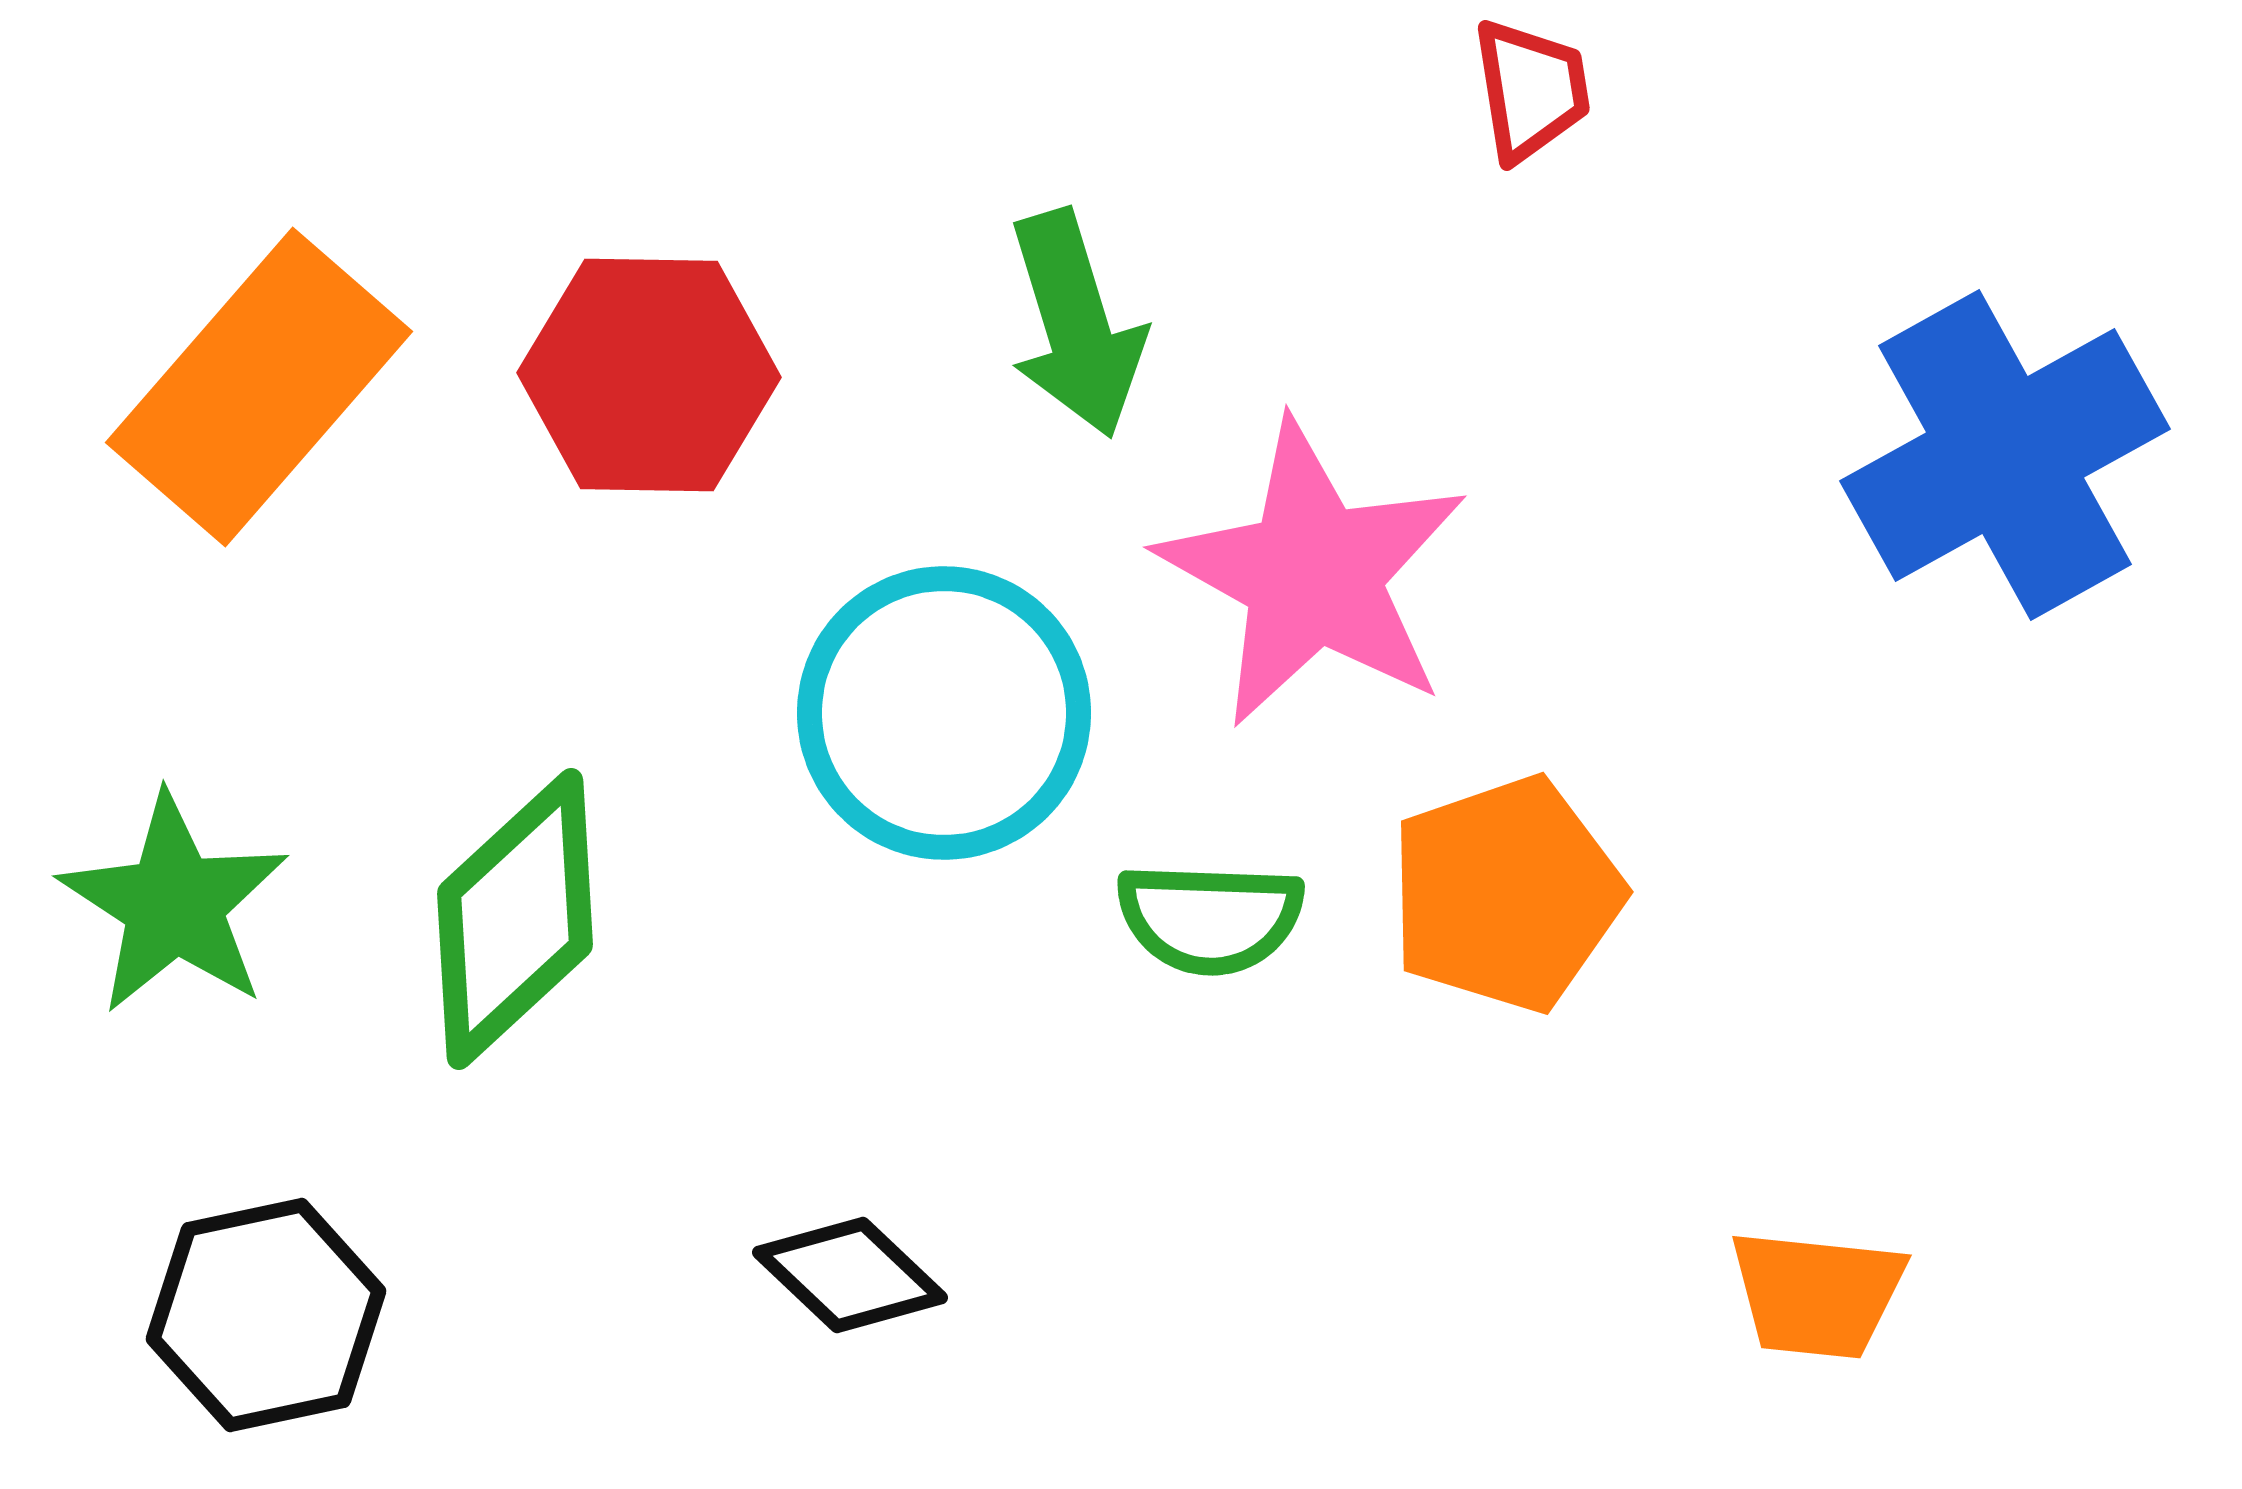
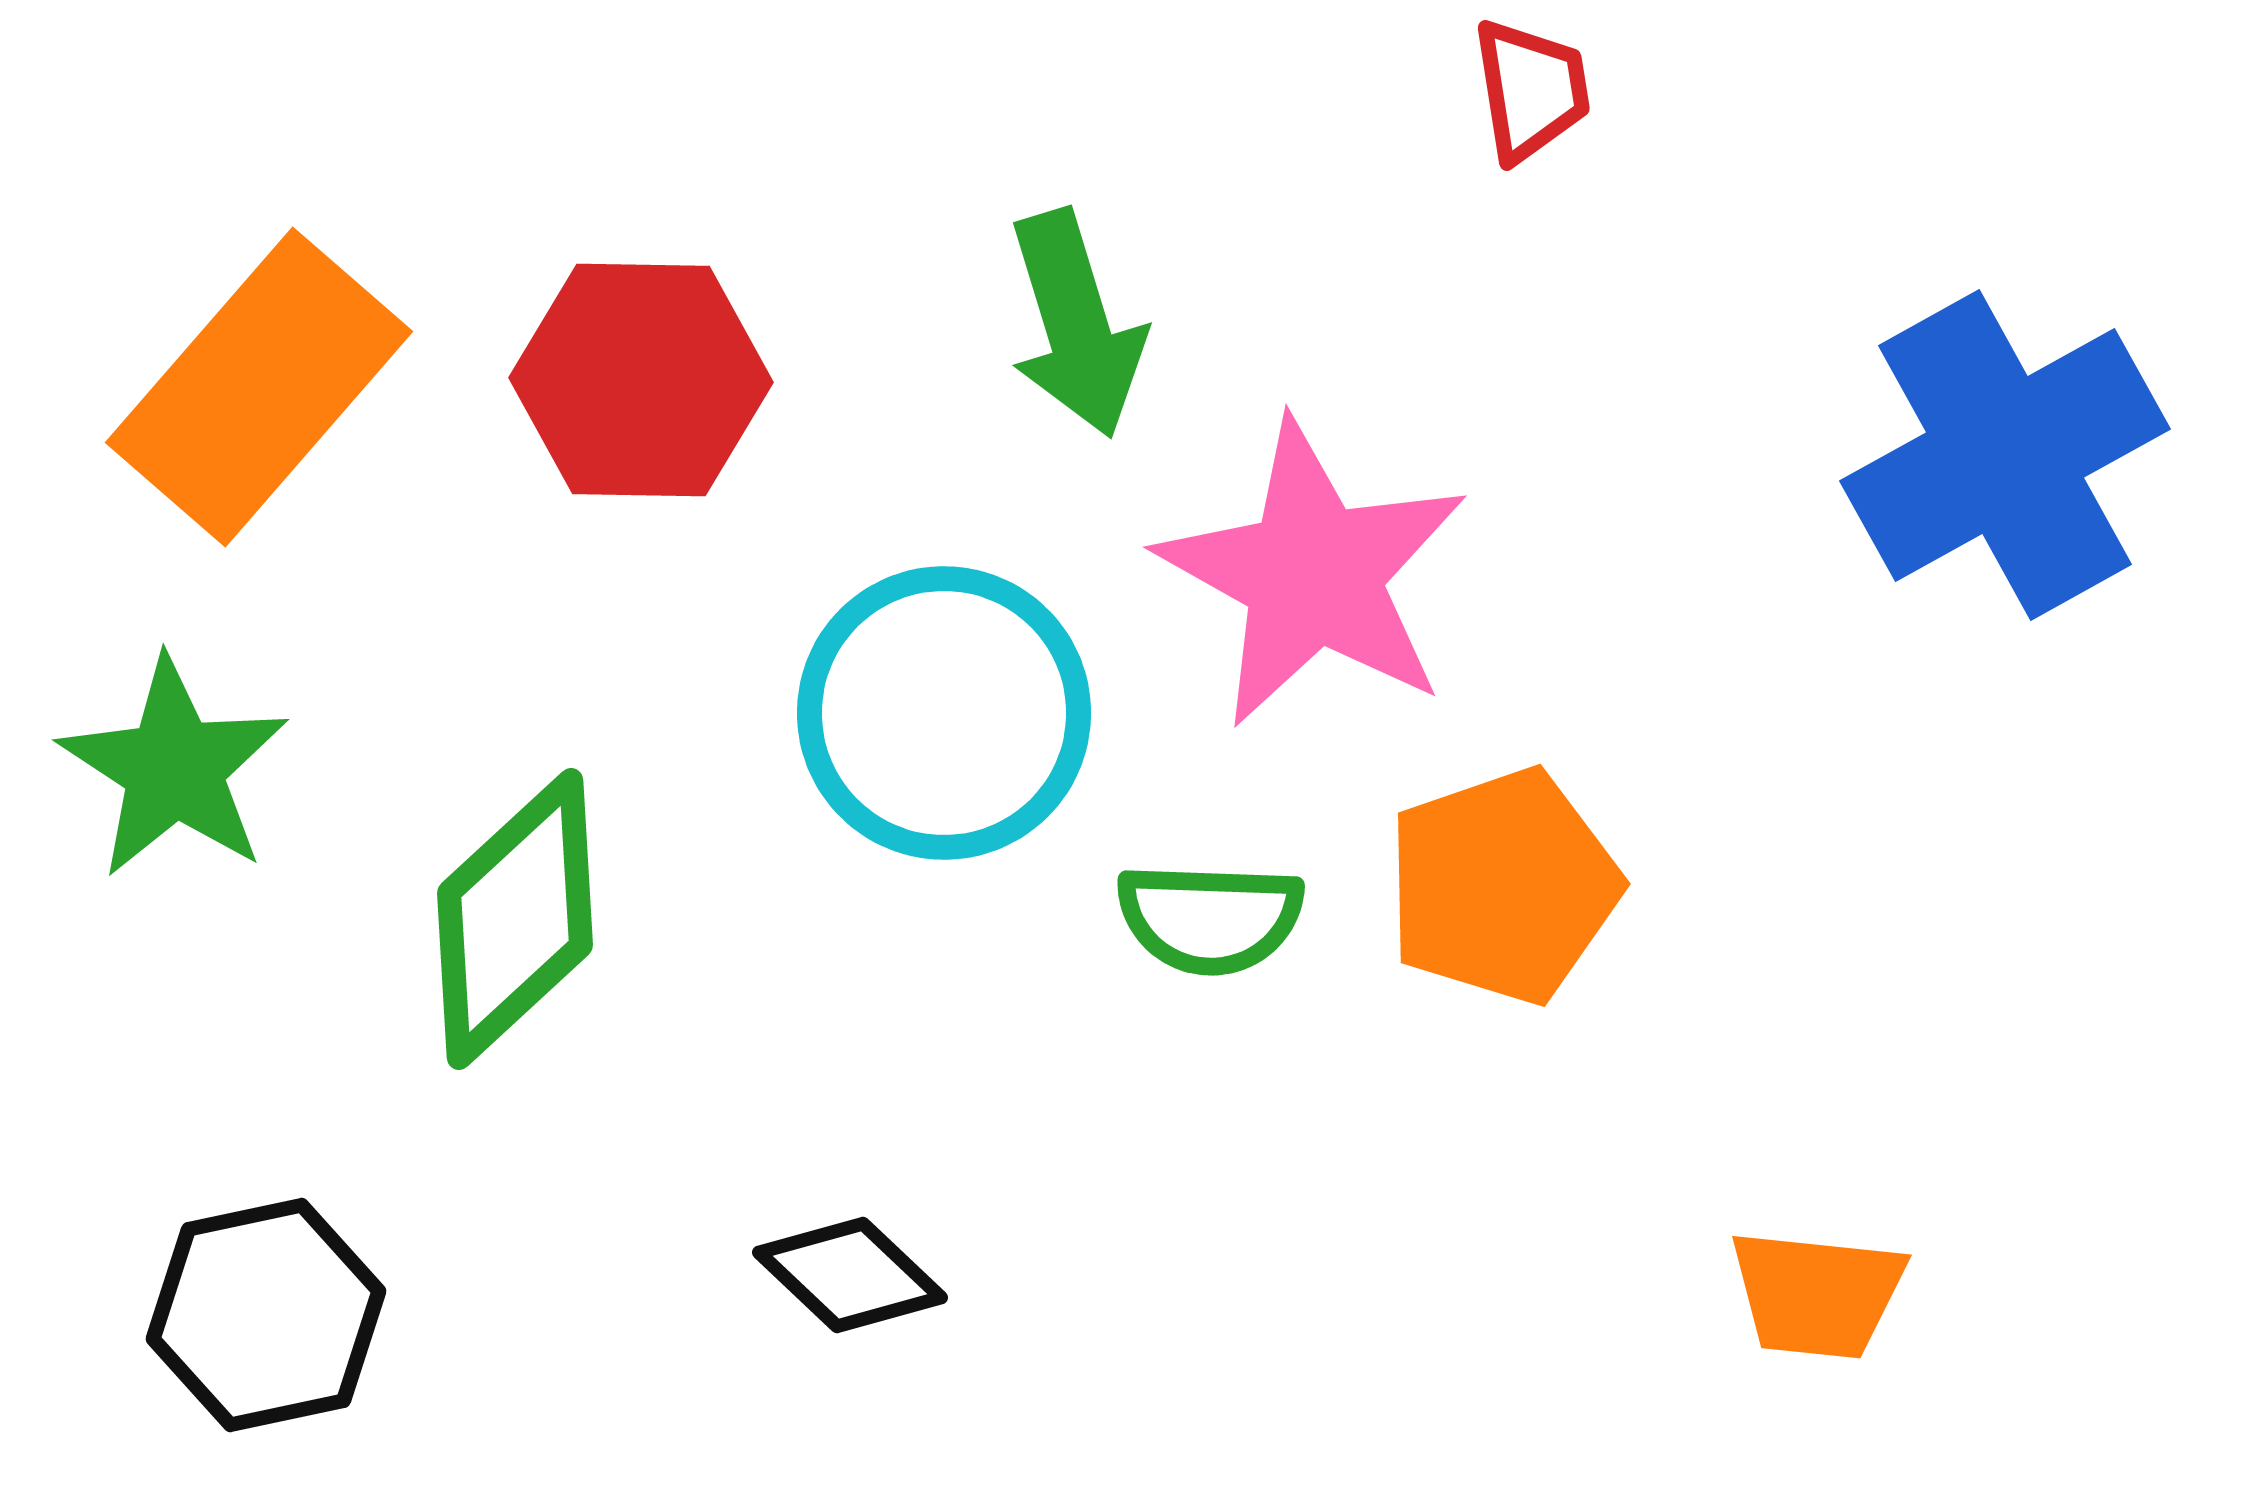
red hexagon: moved 8 px left, 5 px down
orange pentagon: moved 3 px left, 8 px up
green star: moved 136 px up
